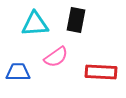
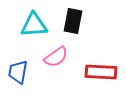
black rectangle: moved 3 px left, 1 px down
cyan triangle: moved 1 px left, 1 px down
blue trapezoid: rotated 80 degrees counterclockwise
